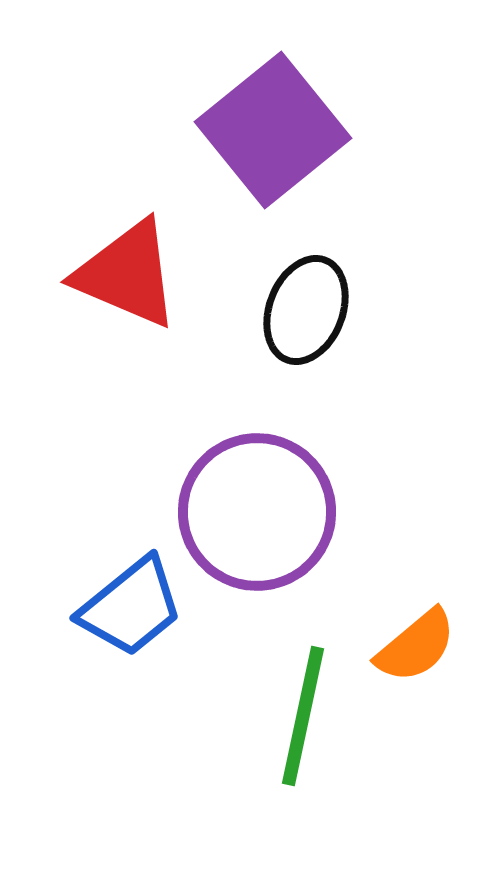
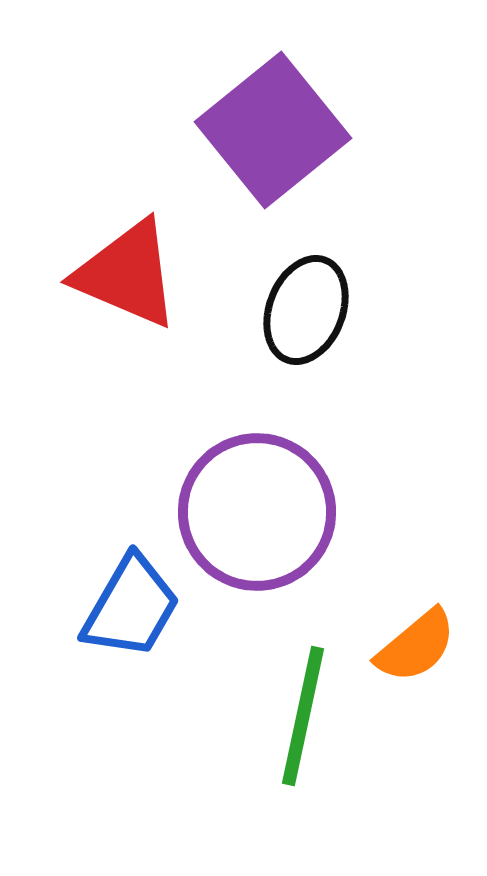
blue trapezoid: rotated 21 degrees counterclockwise
